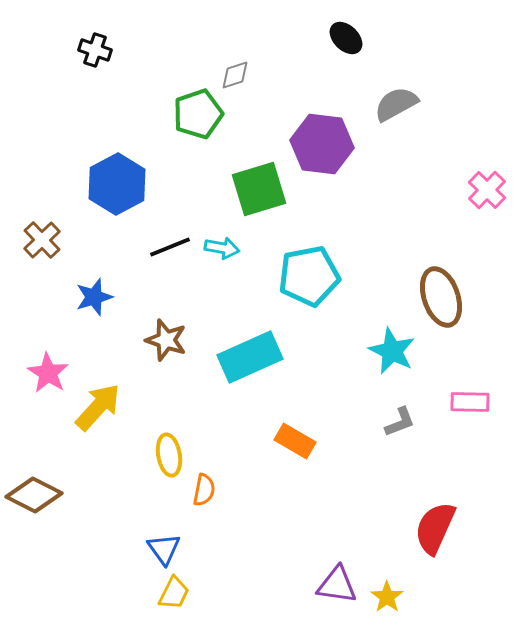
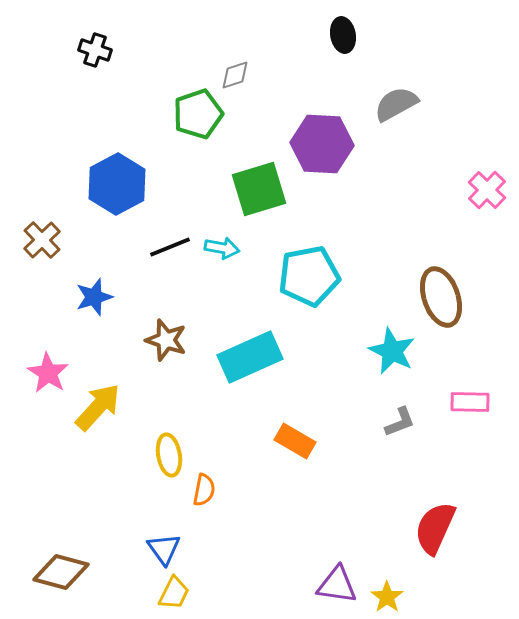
black ellipse: moved 3 px left, 3 px up; rotated 36 degrees clockwise
purple hexagon: rotated 4 degrees counterclockwise
brown diamond: moved 27 px right, 77 px down; rotated 12 degrees counterclockwise
